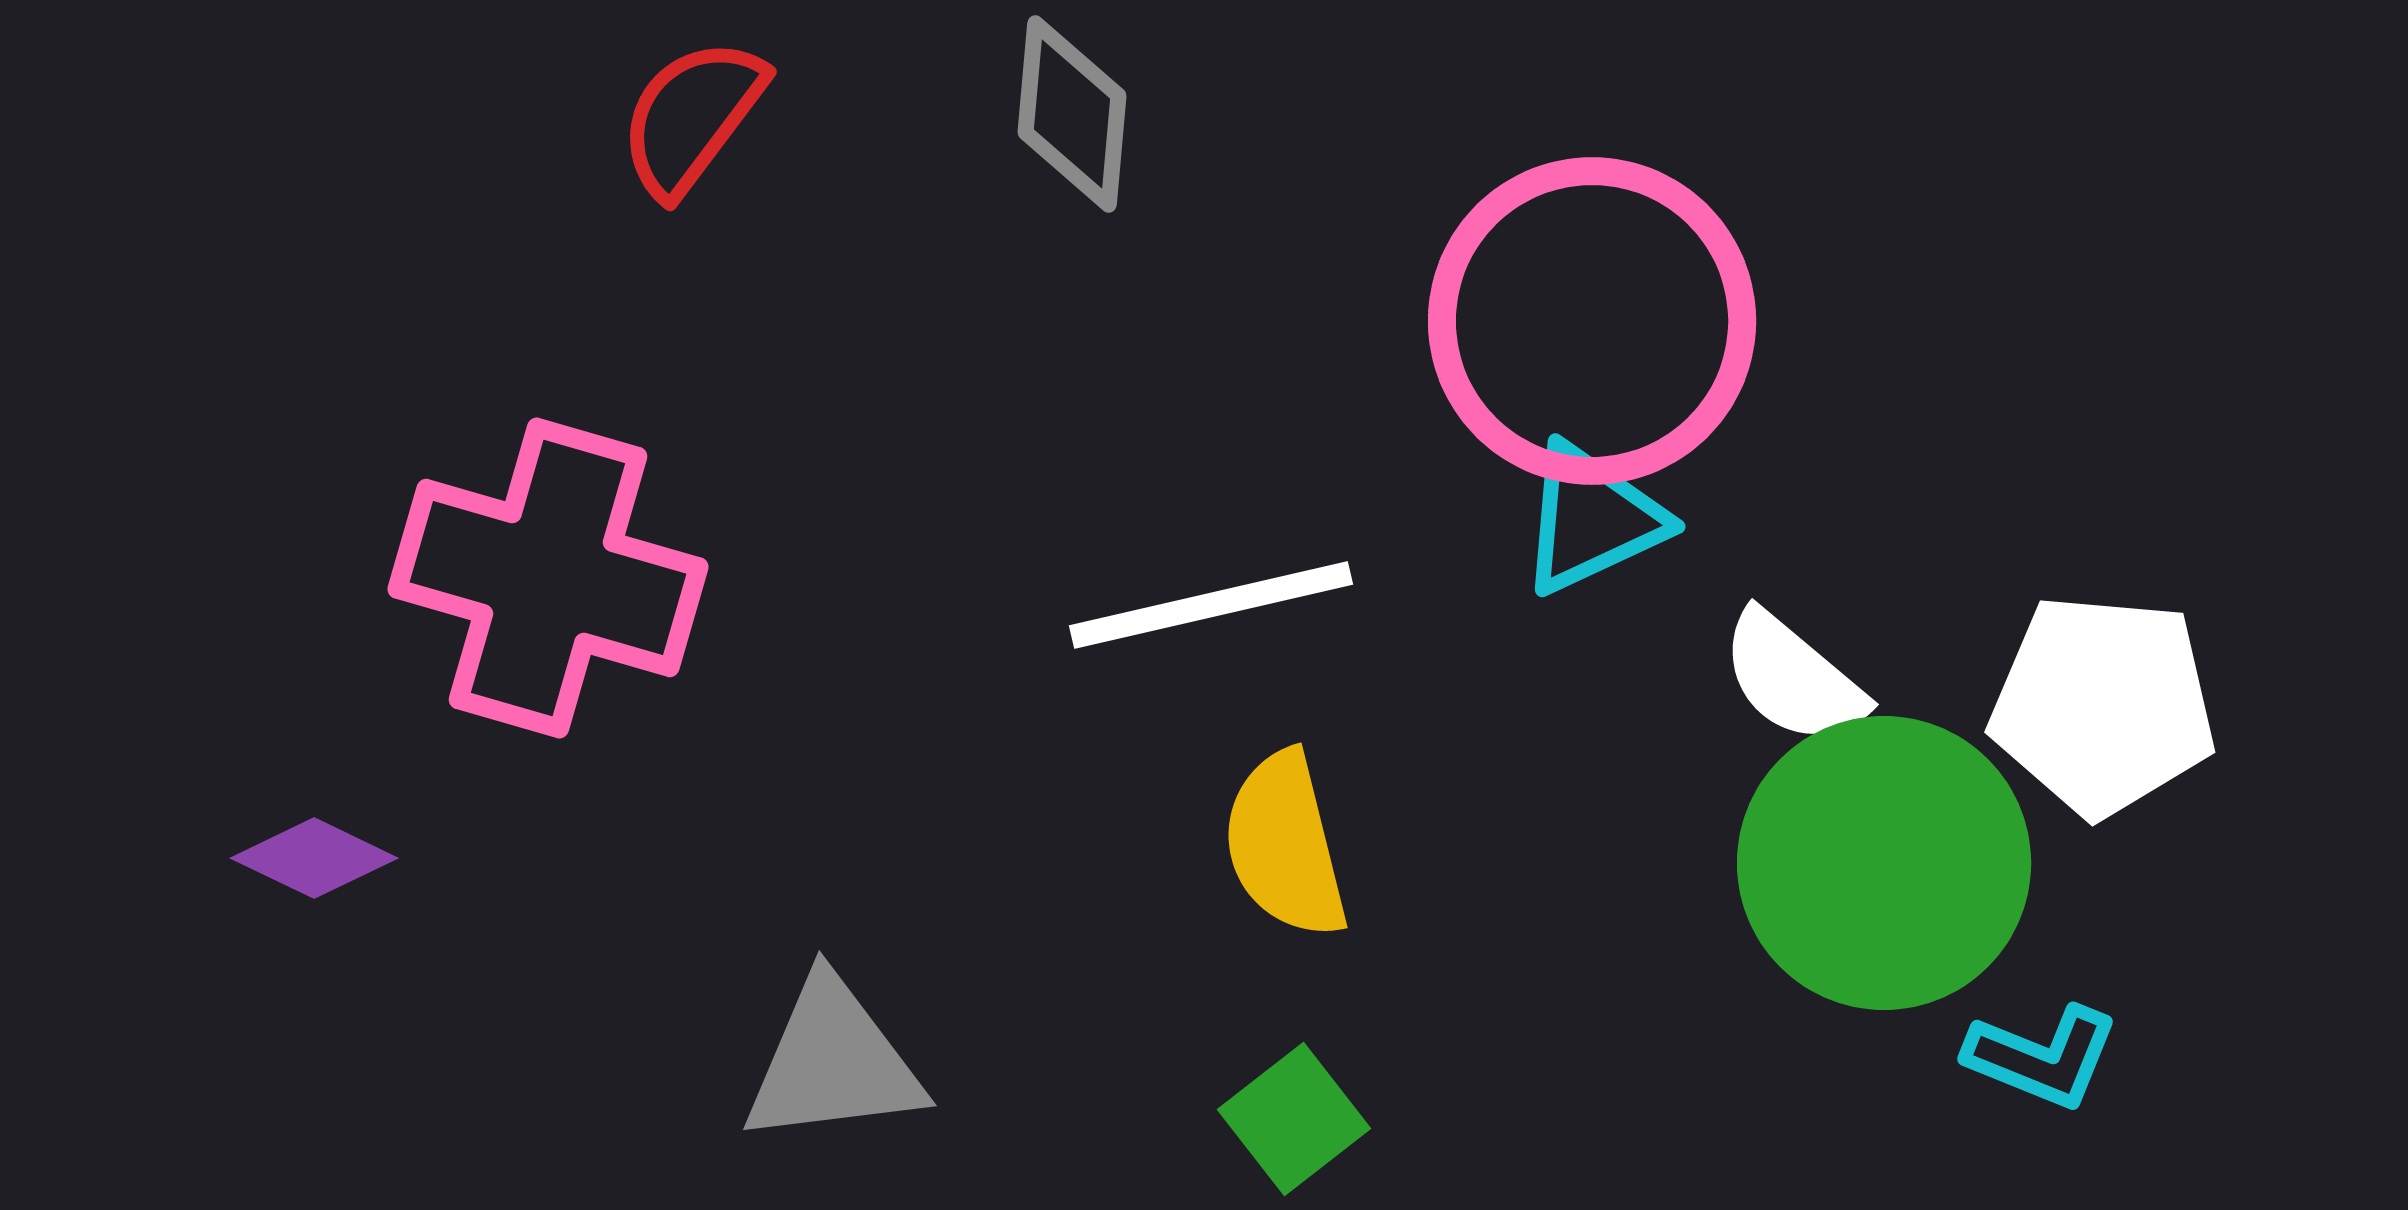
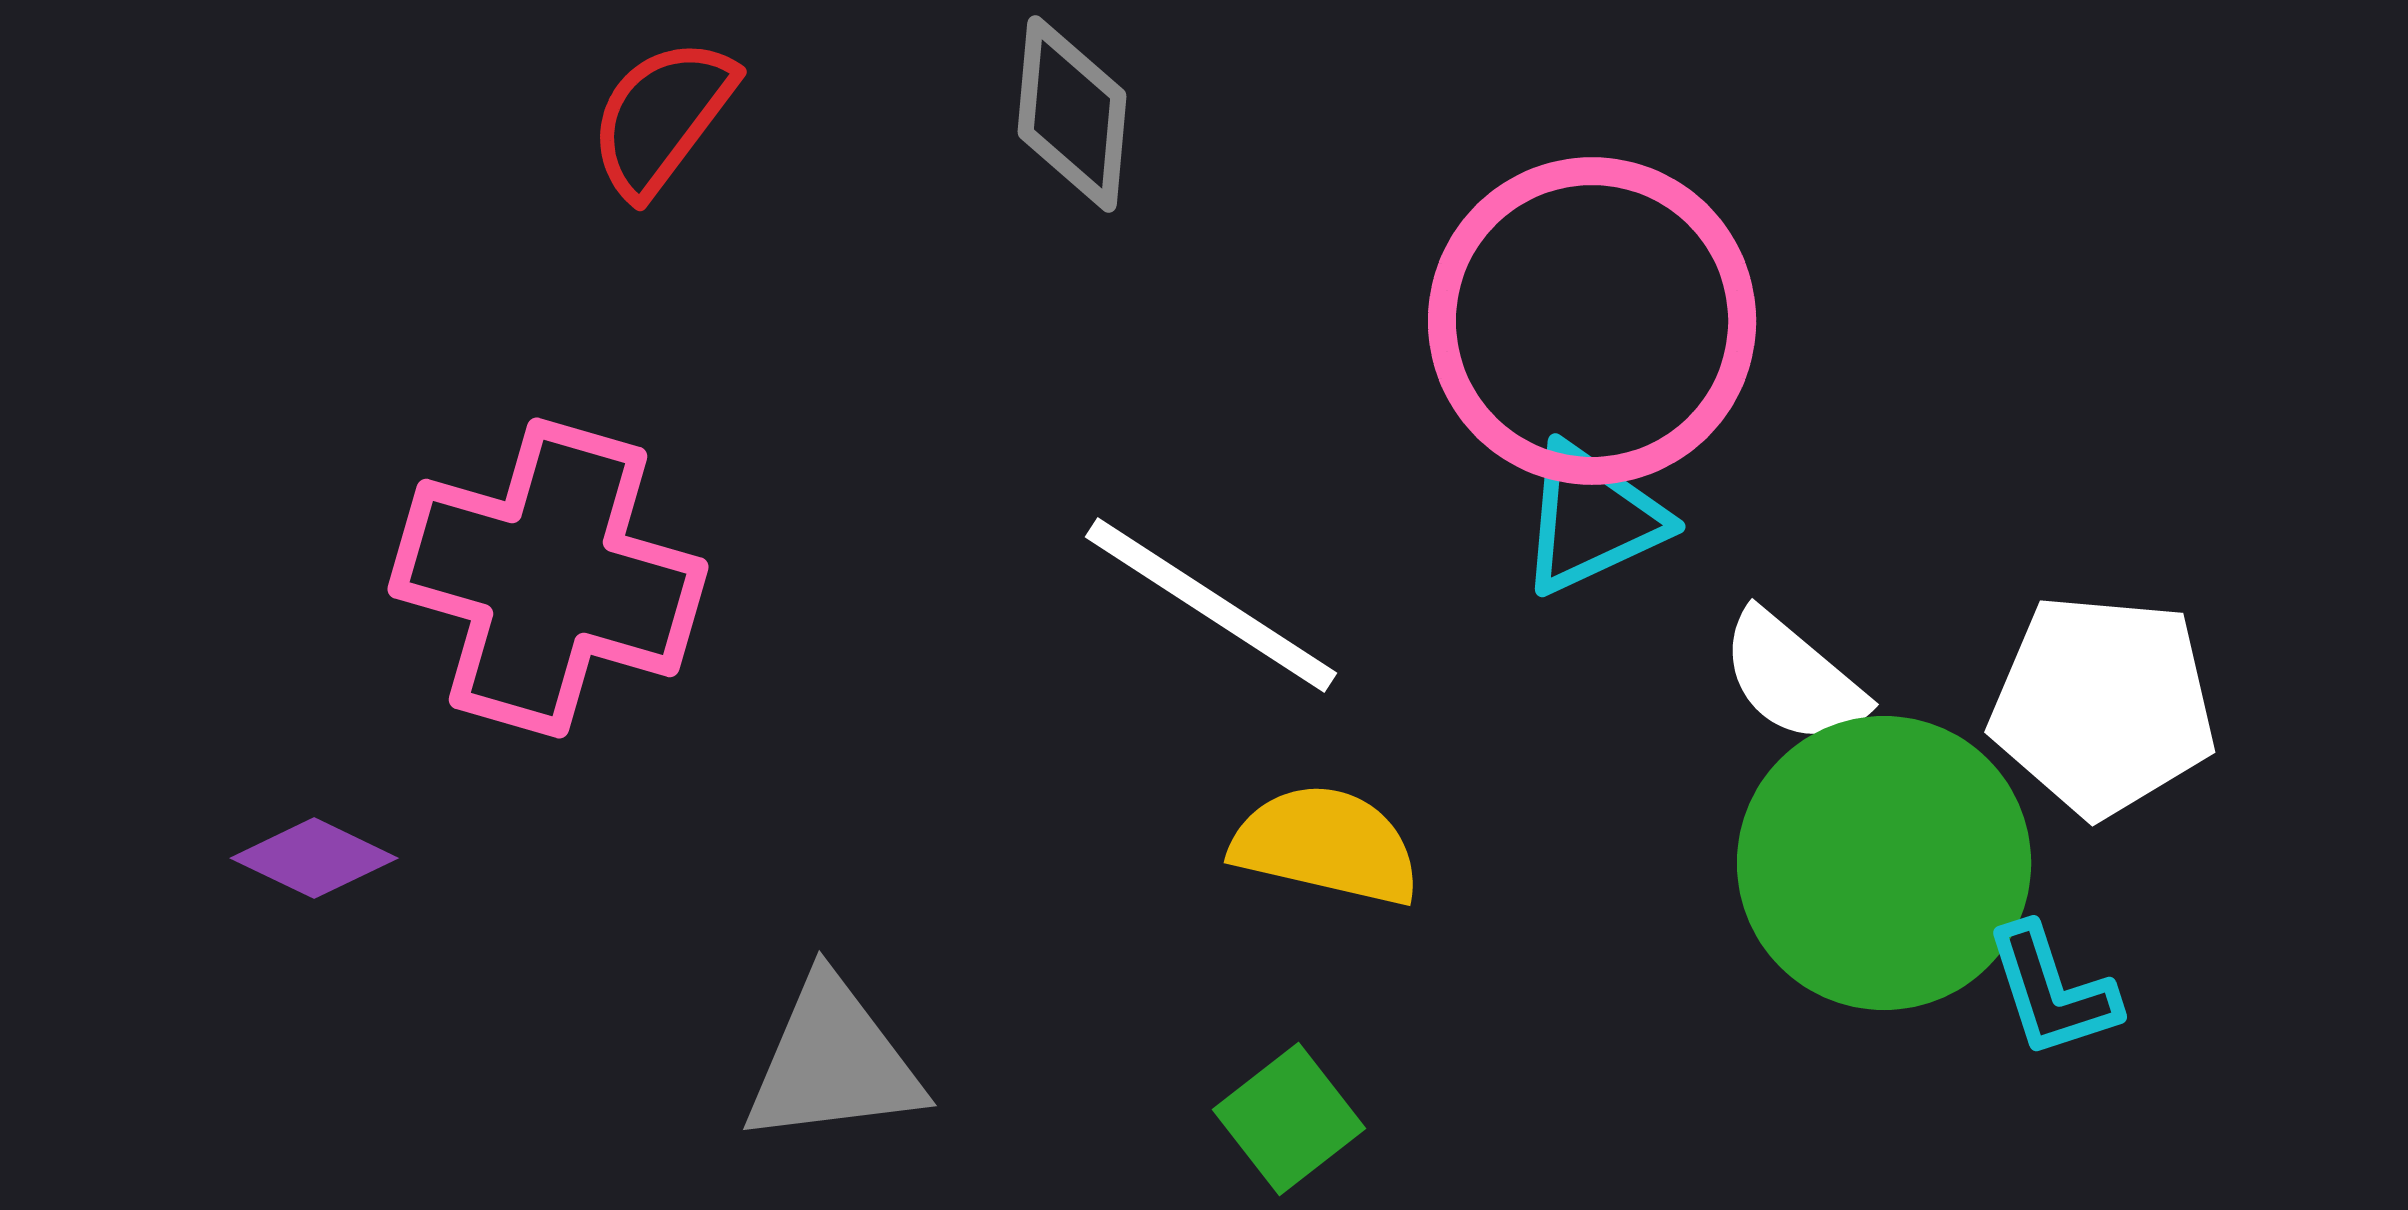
red semicircle: moved 30 px left
white line: rotated 46 degrees clockwise
yellow semicircle: moved 41 px right; rotated 117 degrees clockwise
cyan L-shape: moved 10 px right, 66 px up; rotated 50 degrees clockwise
green square: moved 5 px left
